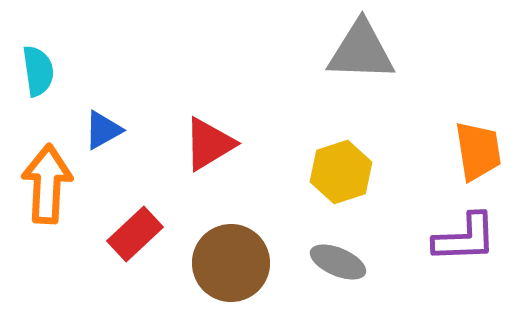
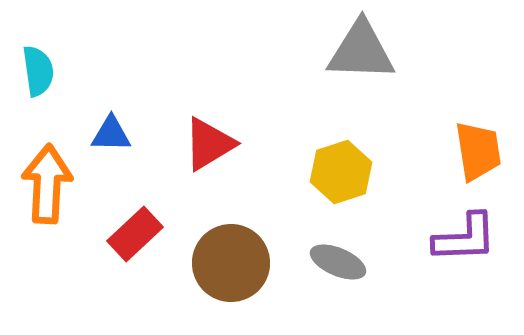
blue triangle: moved 8 px right, 4 px down; rotated 30 degrees clockwise
